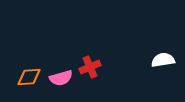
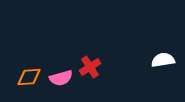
red cross: rotated 10 degrees counterclockwise
